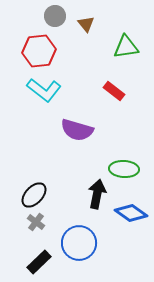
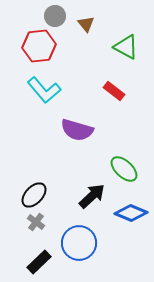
green triangle: rotated 36 degrees clockwise
red hexagon: moved 5 px up
cyan L-shape: rotated 12 degrees clockwise
green ellipse: rotated 40 degrees clockwise
black arrow: moved 5 px left, 2 px down; rotated 36 degrees clockwise
blue diamond: rotated 12 degrees counterclockwise
